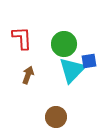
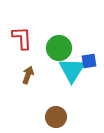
green circle: moved 5 px left, 4 px down
cyan triangle: rotated 12 degrees counterclockwise
